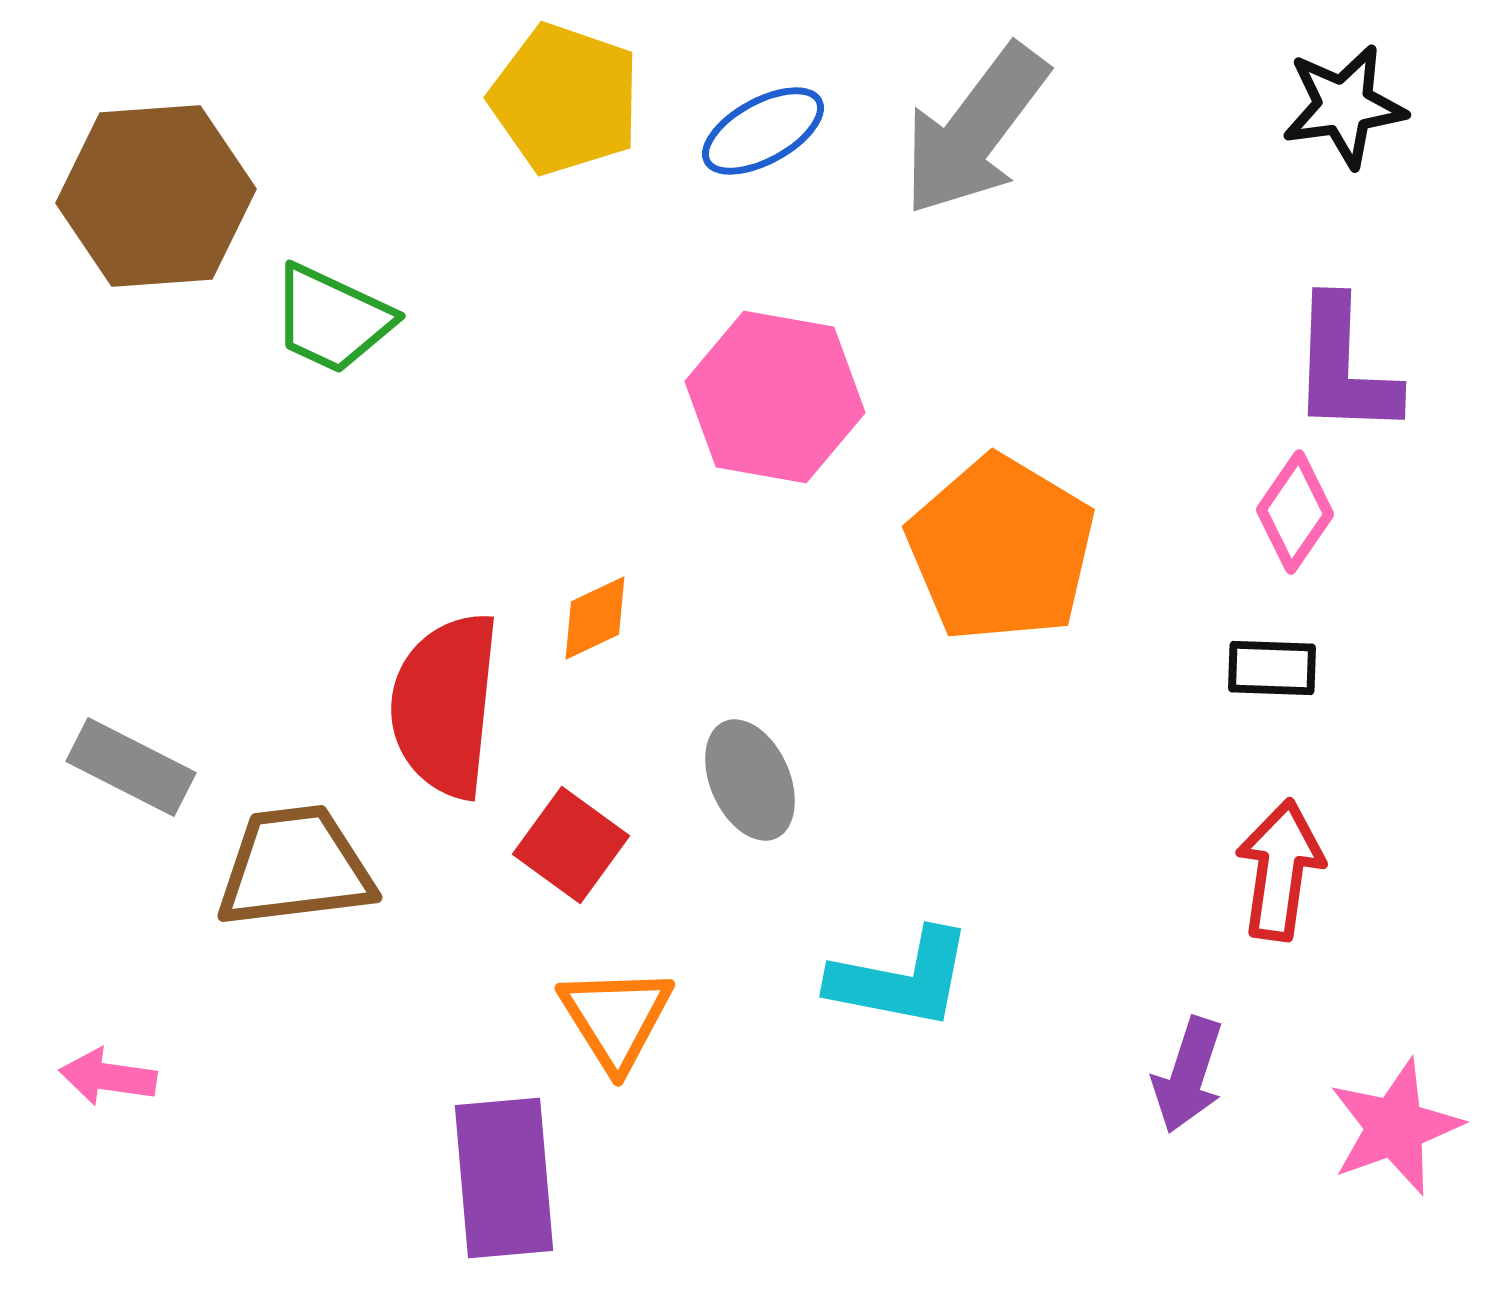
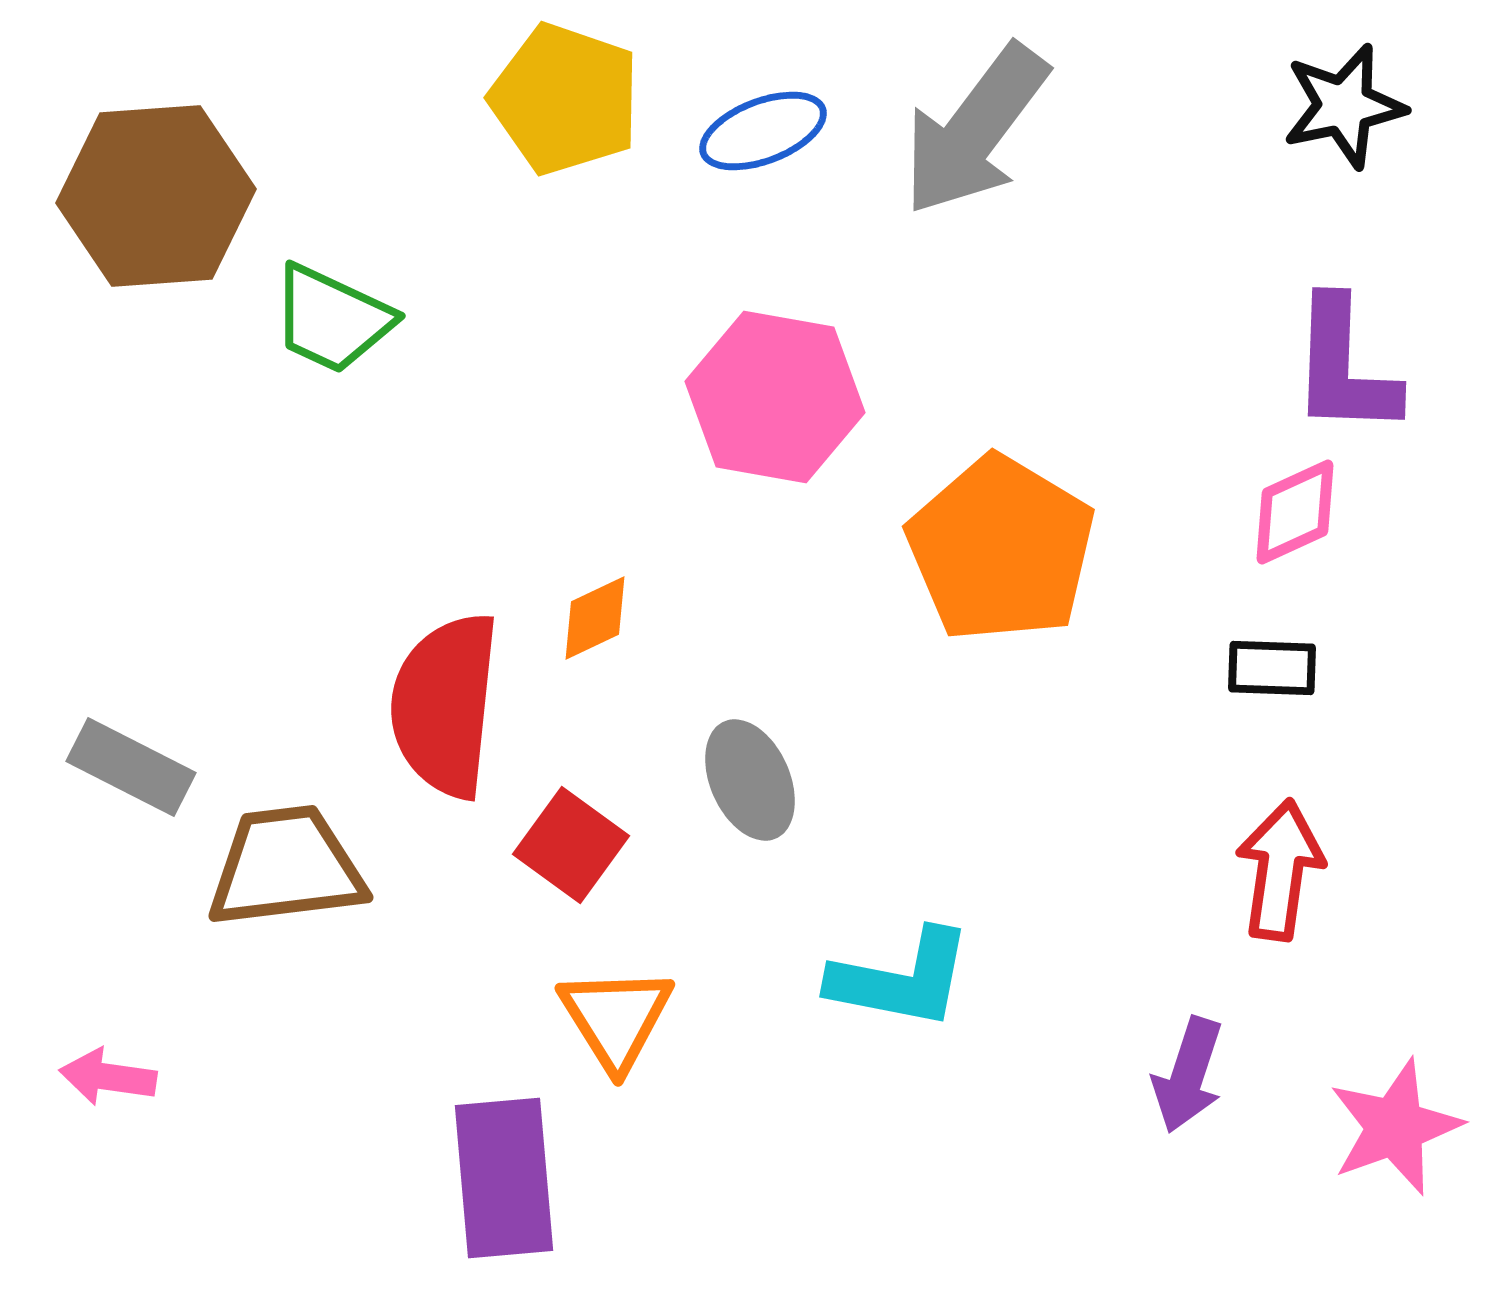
black star: rotated 4 degrees counterclockwise
blue ellipse: rotated 8 degrees clockwise
pink diamond: rotated 31 degrees clockwise
brown trapezoid: moved 9 px left
